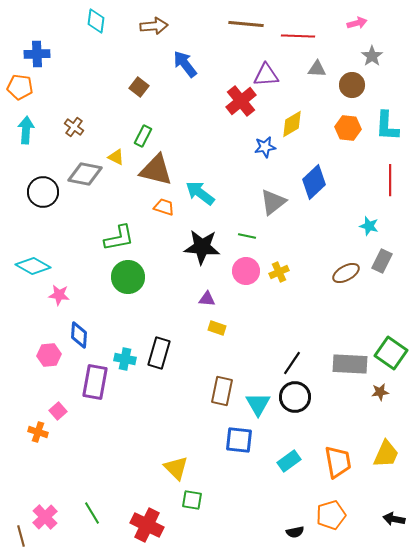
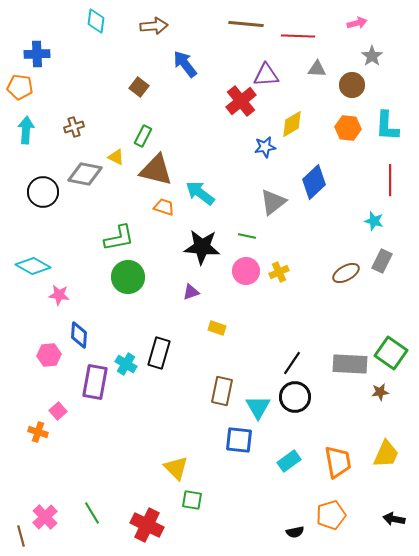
brown cross at (74, 127): rotated 36 degrees clockwise
cyan star at (369, 226): moved 5 px right, 5 px up
purple triangle at (207, 299): moved 16 px left, 7 px up; rotated 24 degrees counterclockwise
cyan cross at (125, 359): moved 1 px right, 5 px down; rotated 20 degrees clockwise
cyan triangle at (258, 404): moved 3 px down
